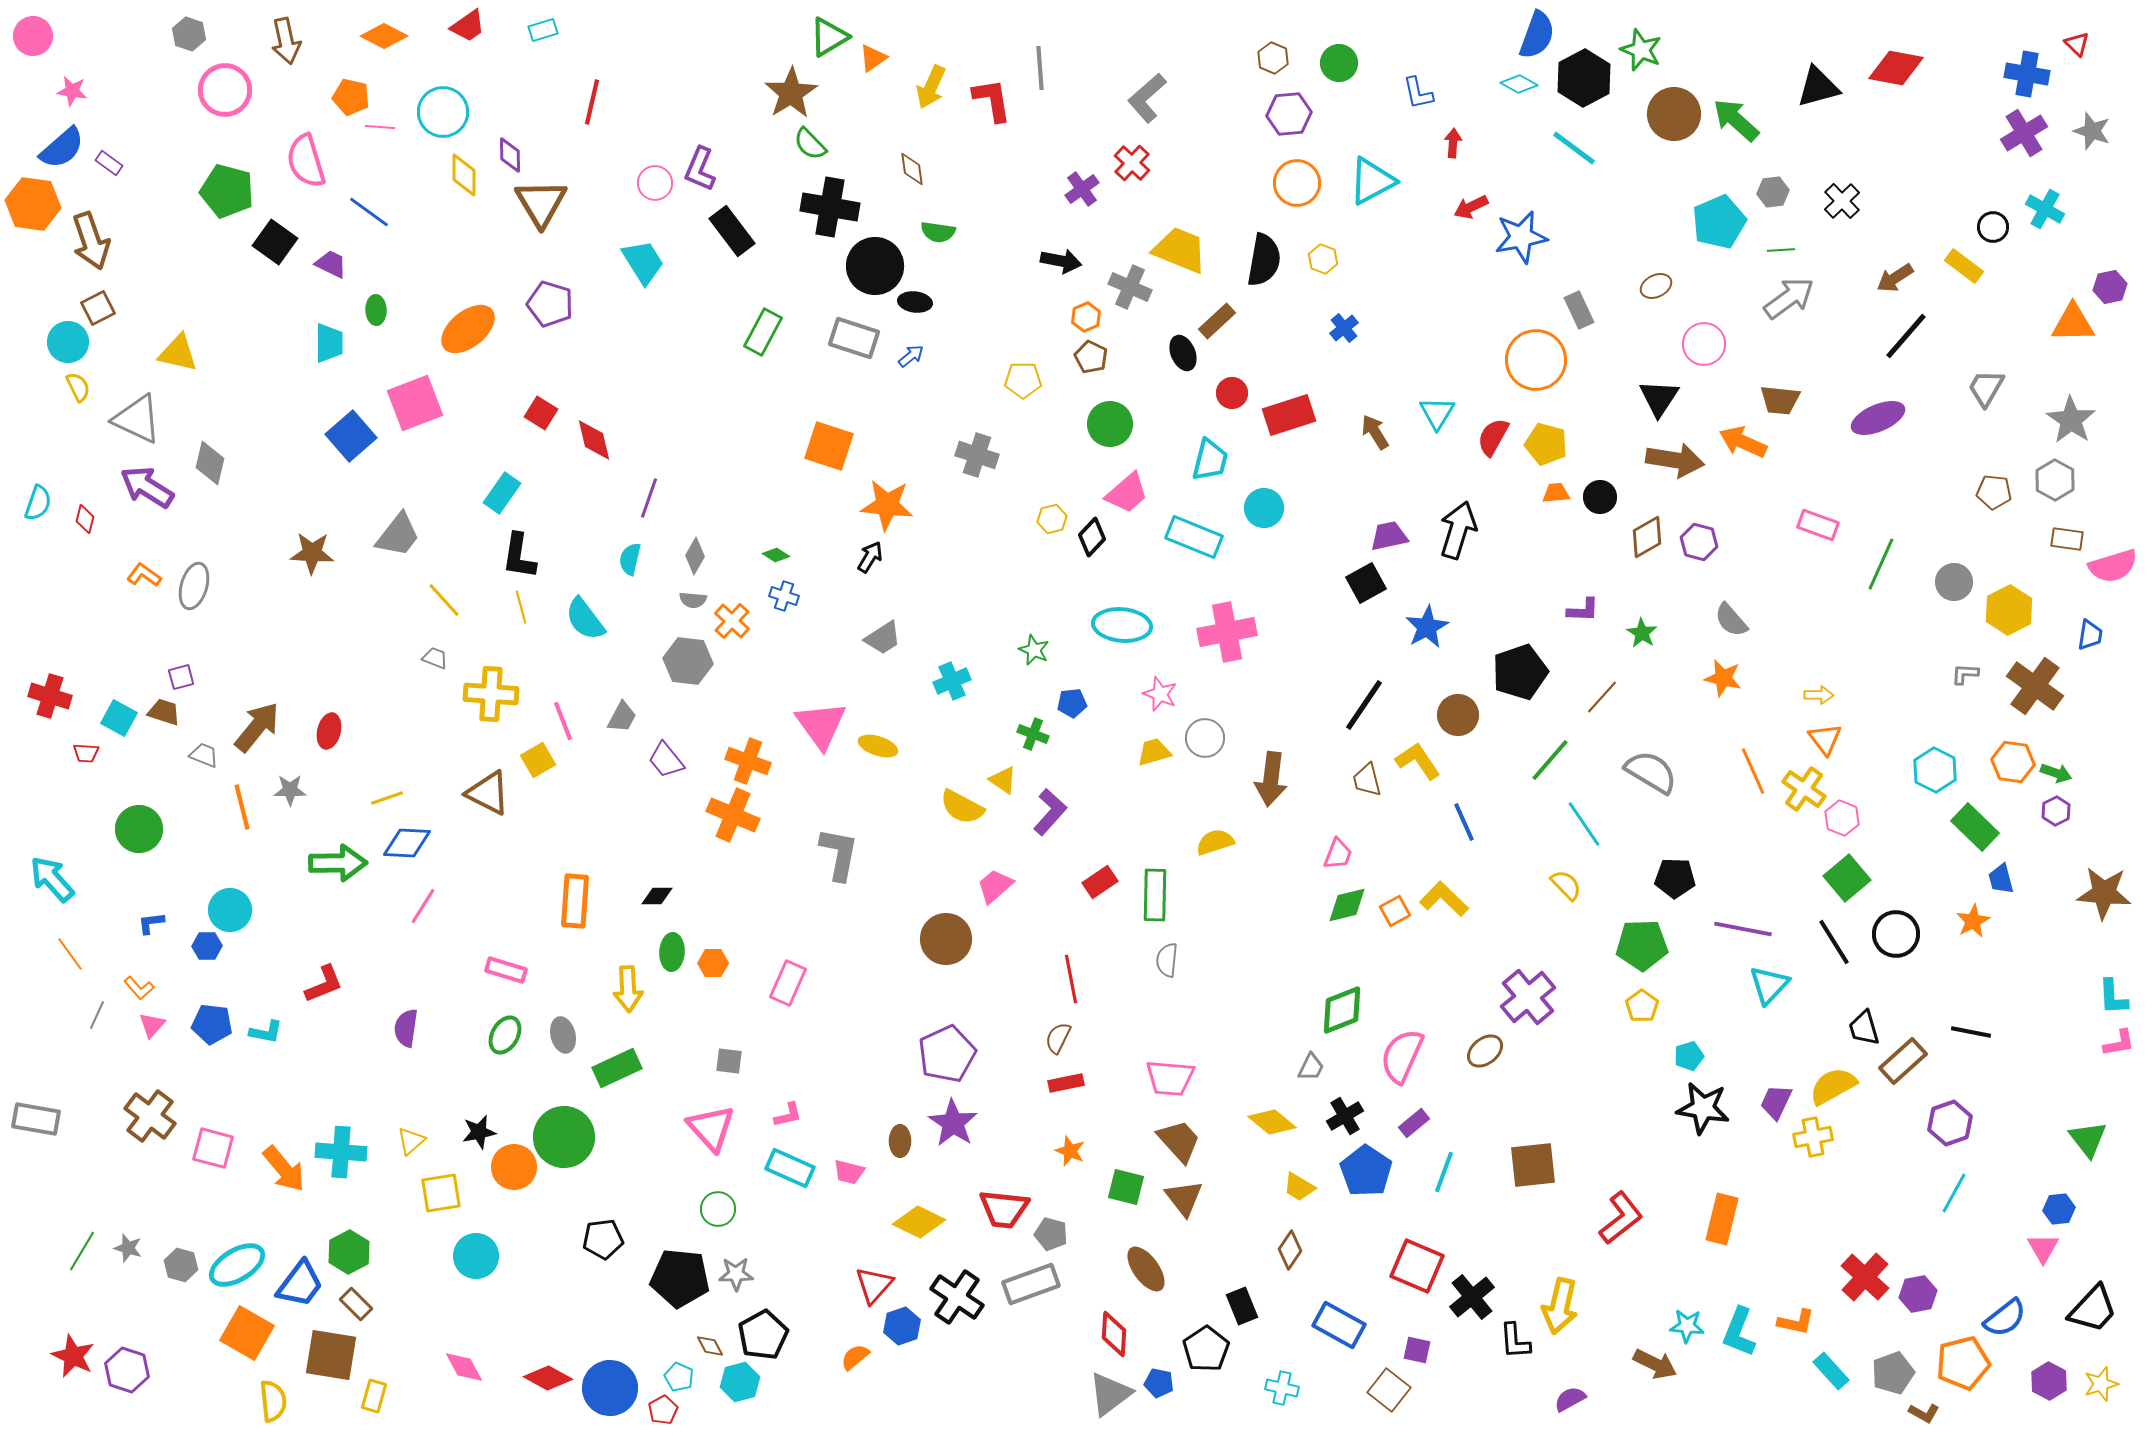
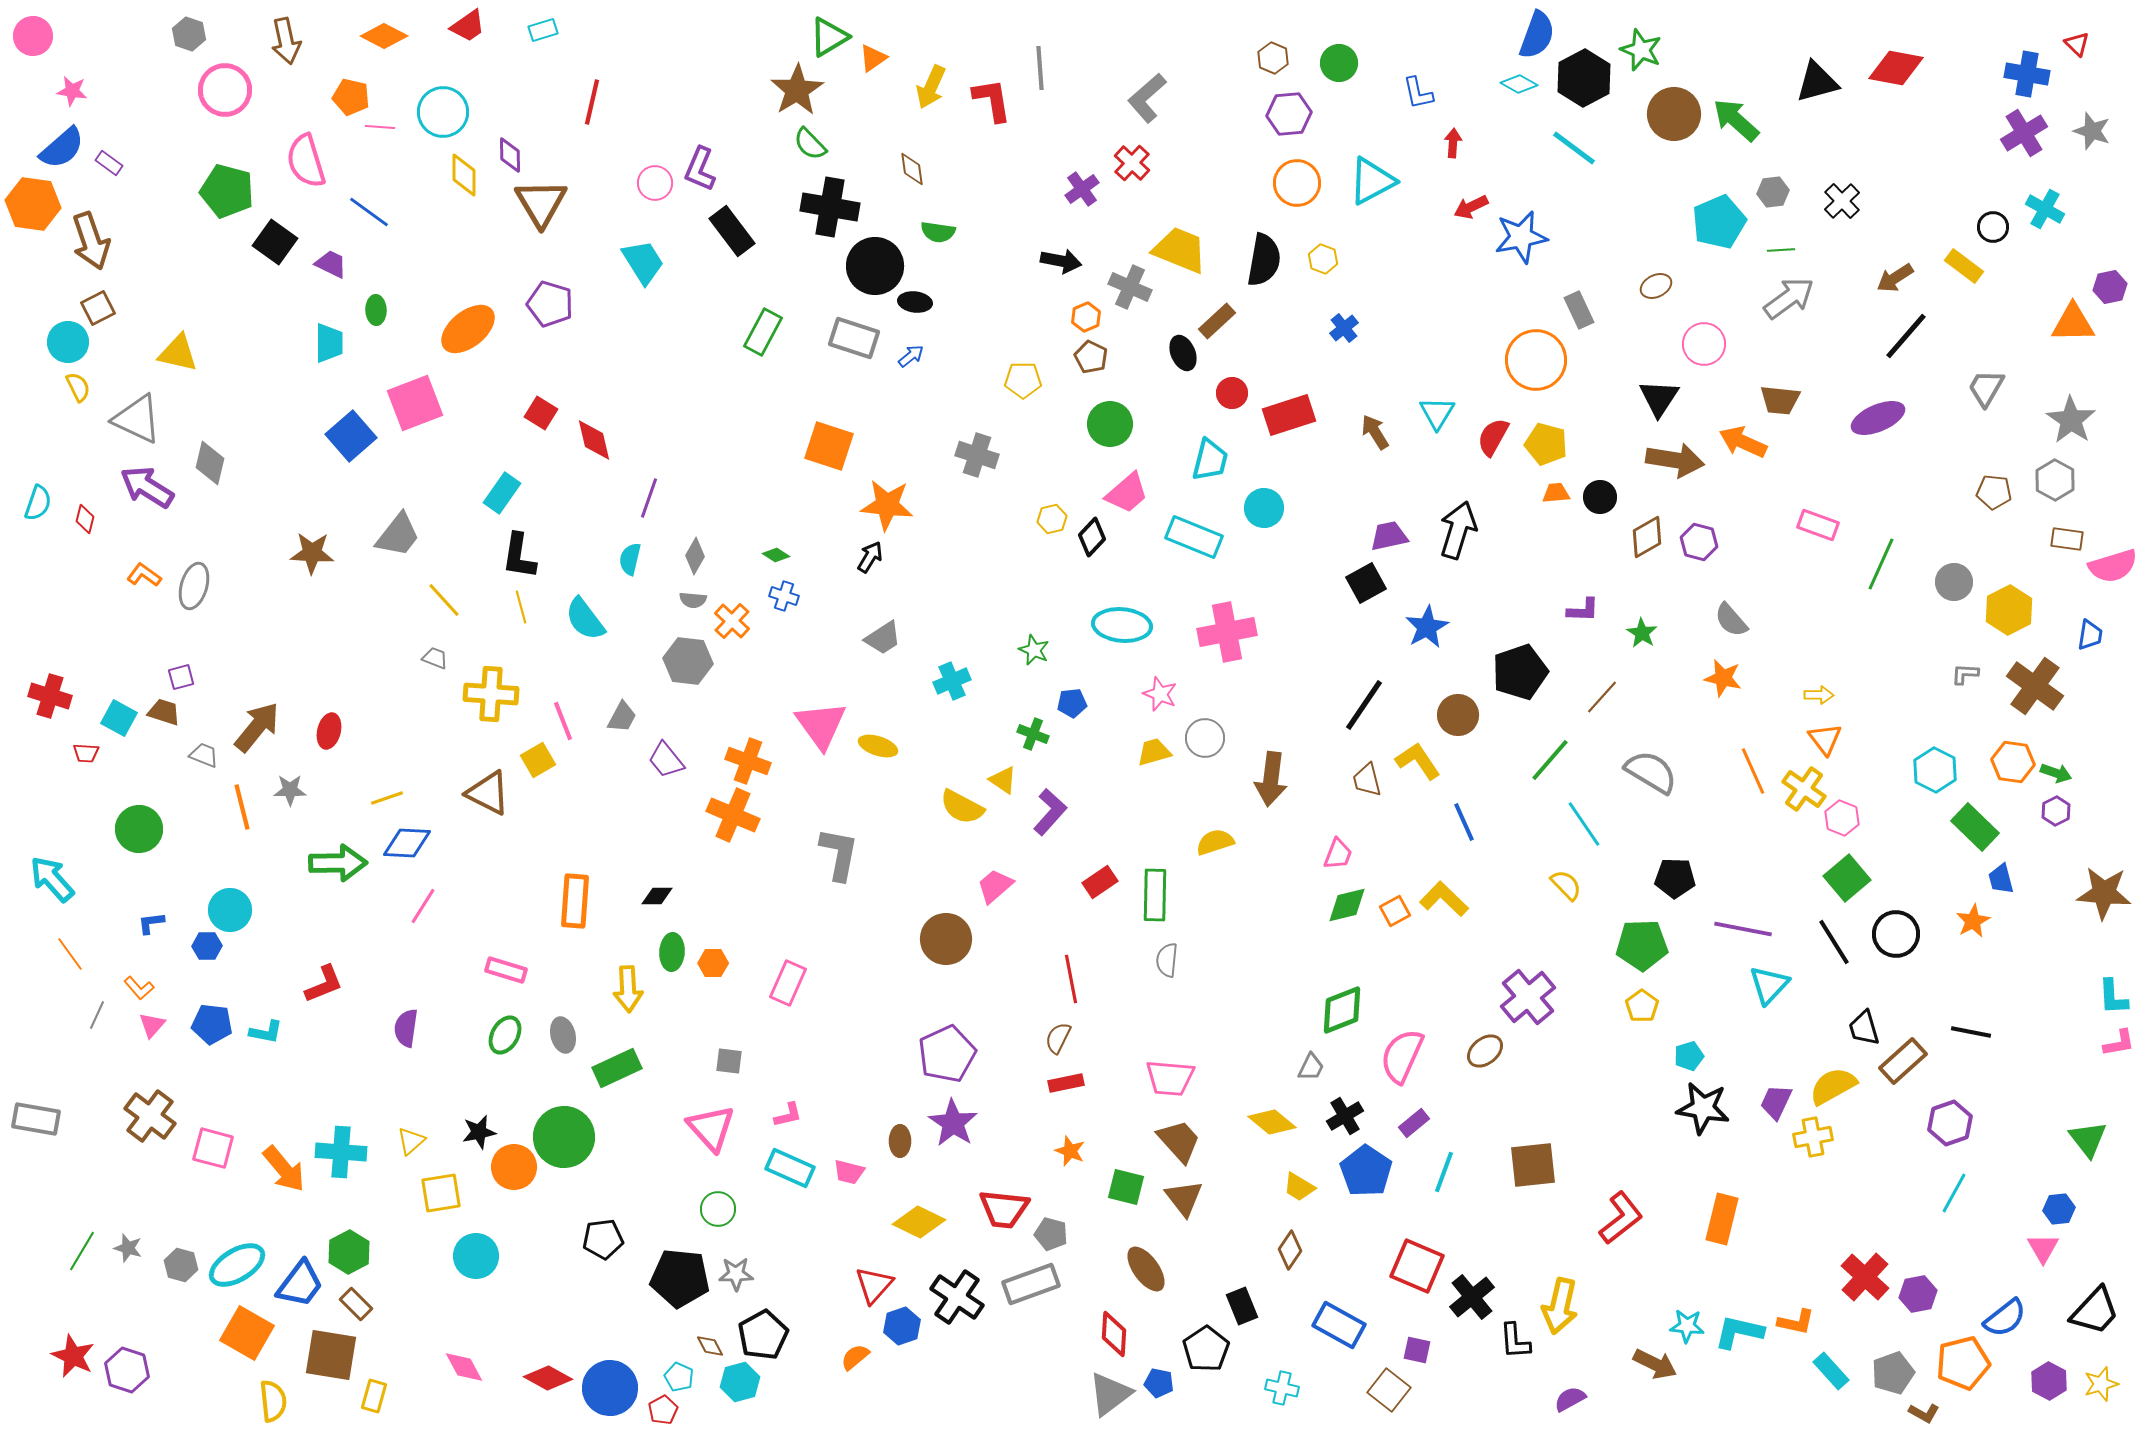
black triangle at (1818, 87): moved 1 px left, 5 px up
brown star at (791, 93): moved 6 px right, 3 px up
black trapezoid at (2093, 1309): moved 2 px right, 2 px down
cyan L-shape at (1739, 1332): rotated 81 degrees clockwise
